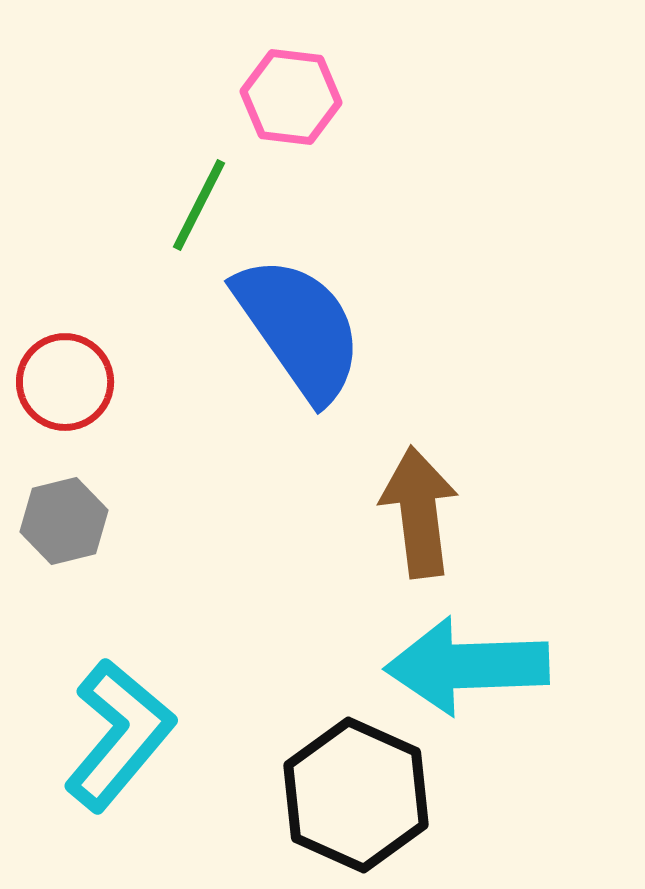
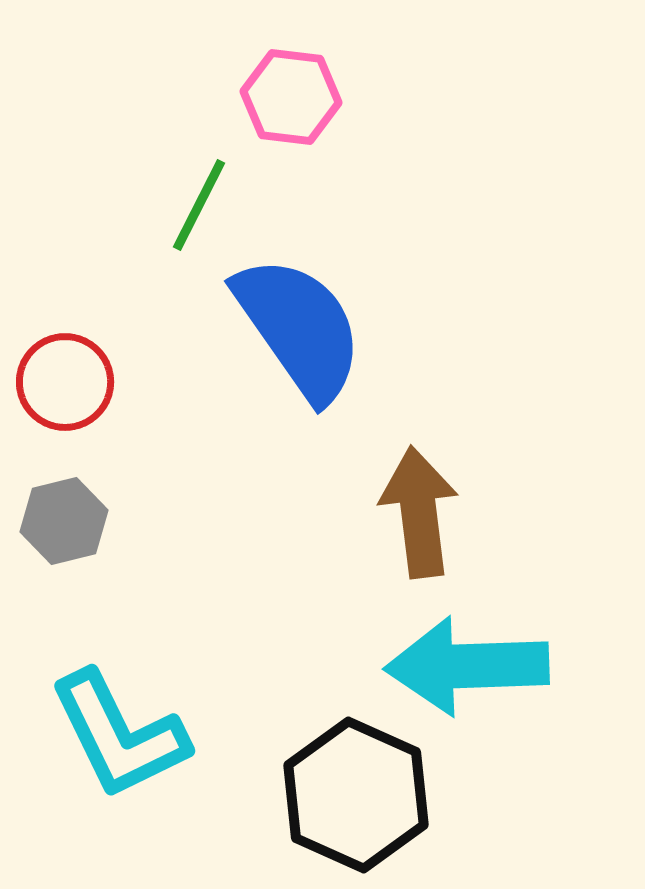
cyan L-shape: rotated 114 degrees clockwise
